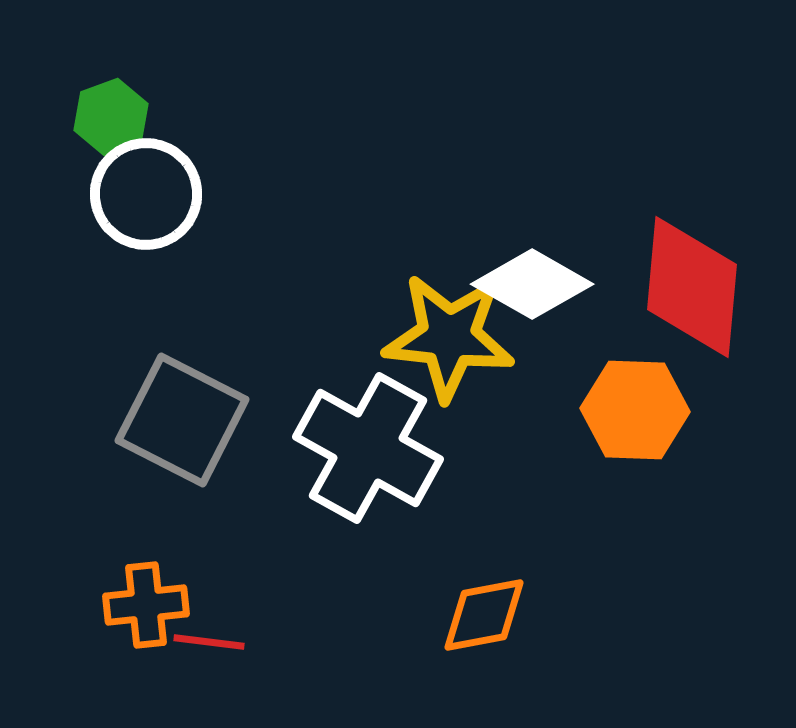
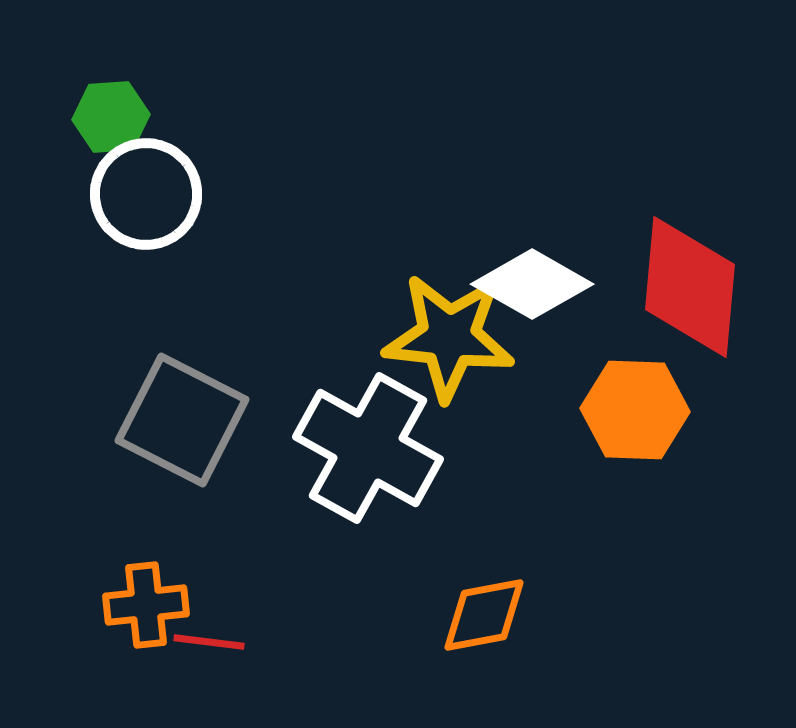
green hexagon: rotated 16 degrees clockwise
red diamond: moved 2 px left
